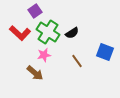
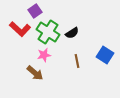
red L-shape: moved 4 px up
blue square: moved 3 px down; rotated 12 degrees clockwise
brown line: rotated 24 degrees clockwise
